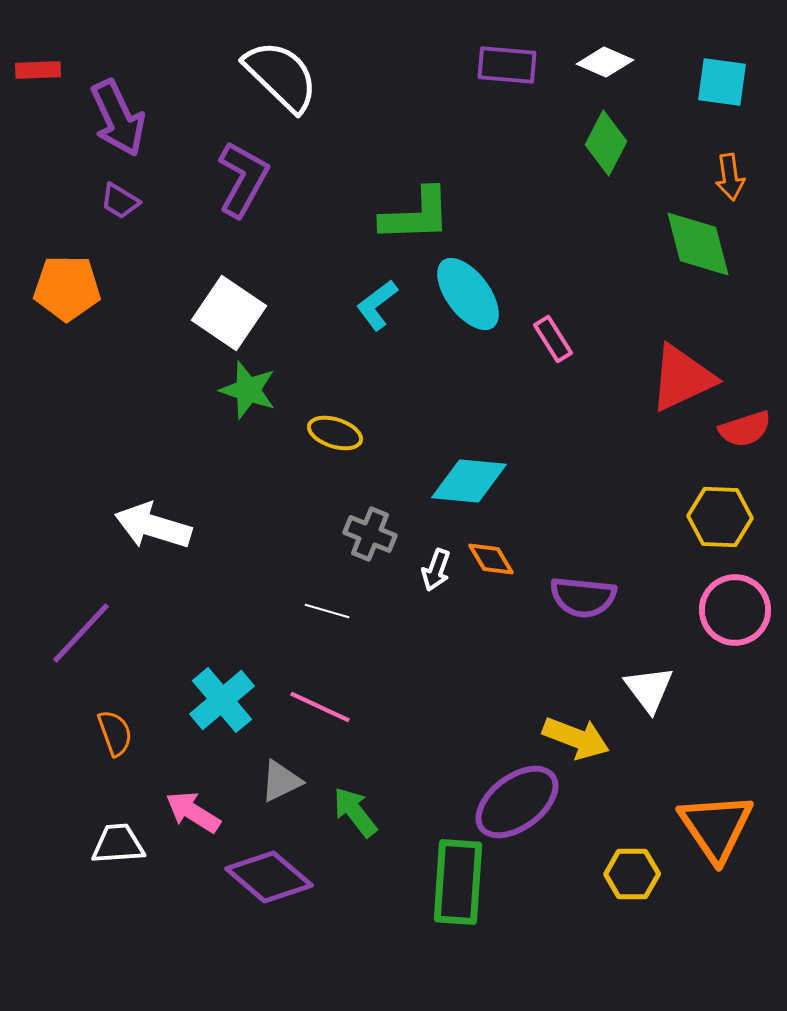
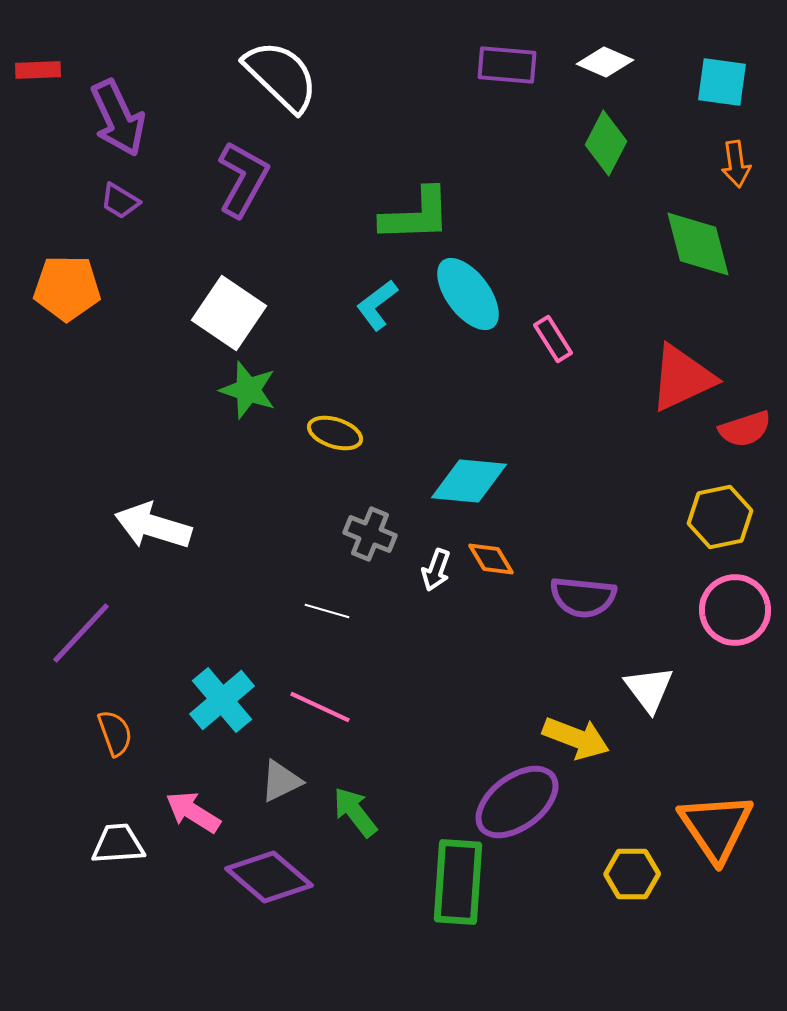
orange arrow at (730, 177): moved 6 px right, 13 px up
yellow hexagon at (720, 517): rotated 14 degrees counterclockwise
